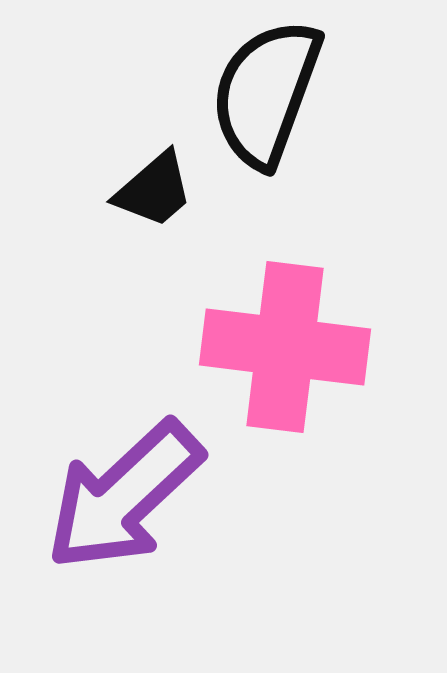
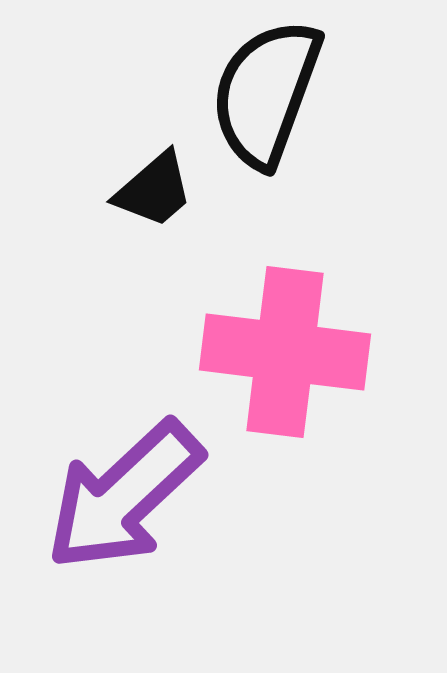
pink cross: moved 5 px down
